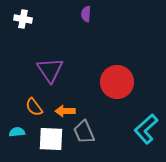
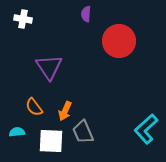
purple triangle: moved 1 px left, 3 px up
red circle: moved 2 px right, 41 px up
orange arrow: rotated 66 degrees counterclockwise
gray trapezoid: moved 1 px left
white square: moved 2 px down
